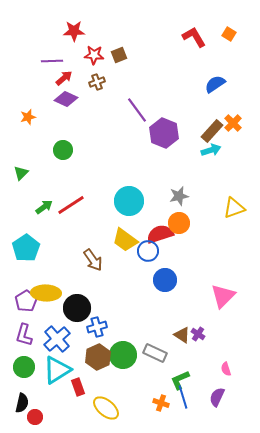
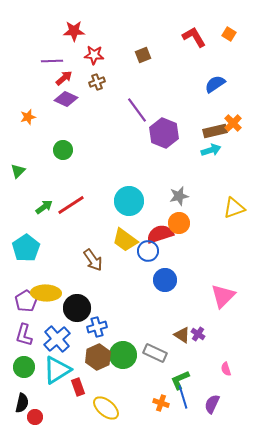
brown square at (119, 55): moved 24 px right
brown rectangle at (212, 131): moved 3 px right; rotated 35 degrees clockwise
green triangle at (21, 173): moved 3 px left, 2 px up
purple semicircle at (217, 397): moved 5 px left, 7 px down
